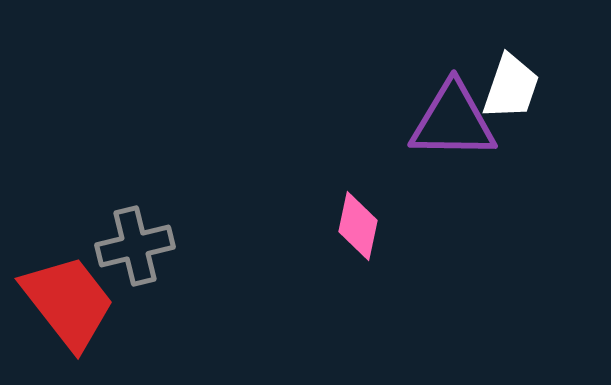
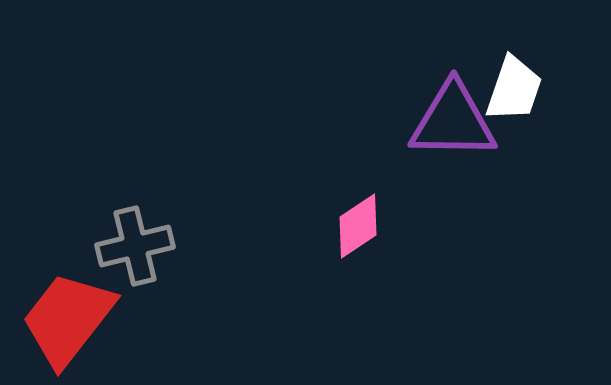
white trapezoid: moved 3 px right, 2 px down
pink diamond: rotated 44 degrees clockwise
red trapezoid: moved 17 px down; rotated 104 degrees counterclockwise
